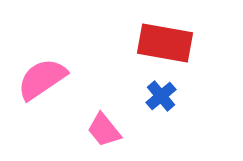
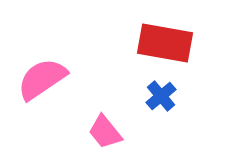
pink trapezoid: moved 1 px right, 2 px down
